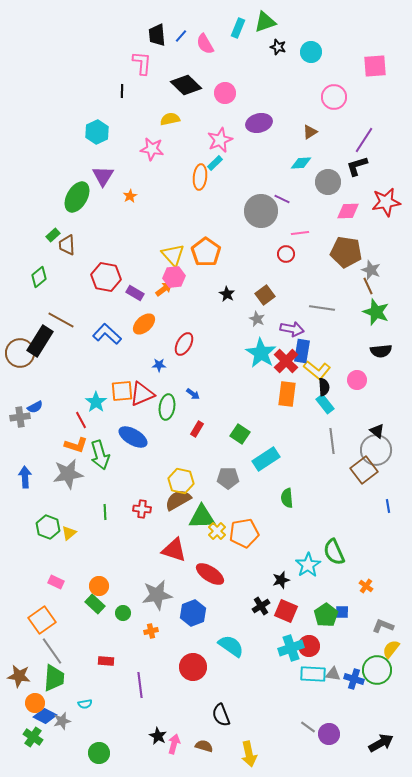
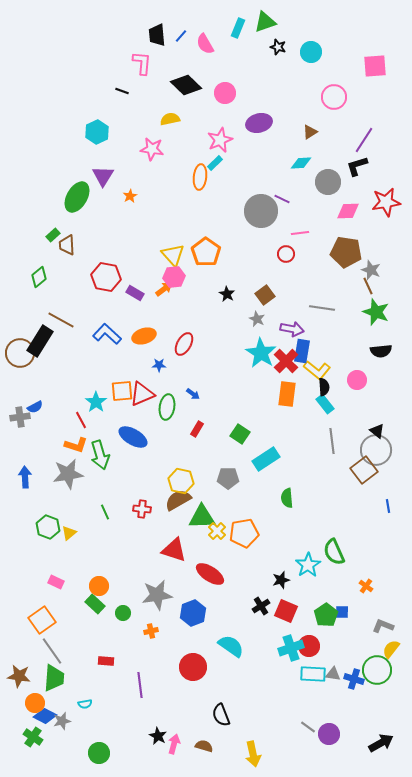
black line at (122, 91): rotated 72 degrees counterclockwise
orange ellipse at (144, 324): moved 12 px down; rotated 25 degrees clockwise
green line at (105, 512): rotated 21 degrees counterclockwise
yellow arrow at (249, 754): moved 4 px right
